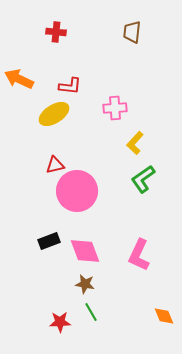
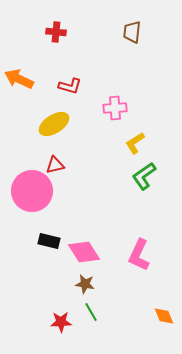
red L-shape: rotated 10 degrees clockwise
yellow ellipse: moved 10 px down
yellow L-shape: rotated 15 degrees clockwise
green L-shape: moved 1 px right, 3 px up
pink circle: moved 45 px left
black rectangle: rotated 35 degrees clockwise
pink diamond: moved 1 px left, 1 px down; rotated 12 degrees counterclockwise
red star: moved 1 px right
